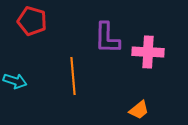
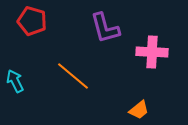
purple L-shape: moved 2 px left, 10 px up; rotated 16 degrees counterclockwise
pink cross: moved 4 px right
orange line: rotated 45 degrees counterclockwise
cyan arrow: rotated 135 degrees counterclockwise
